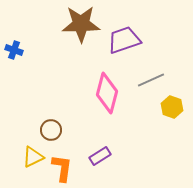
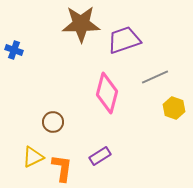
gray line: moved 4 px right, 3 px up
yellow hexagon: moved 2 px right, 1 px down
brown circle: moved 2 px right, 8 px up
